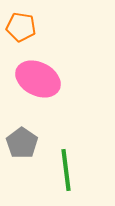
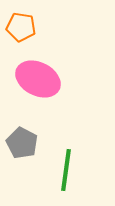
gray pentagon: rotated 8 degrees counterclockwise
green line: rotated 15 degrees clockwise
